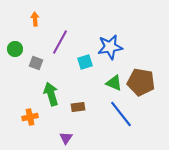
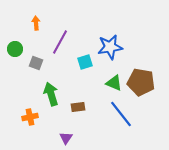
orange arrow: moved 1 px right, 4 px down
